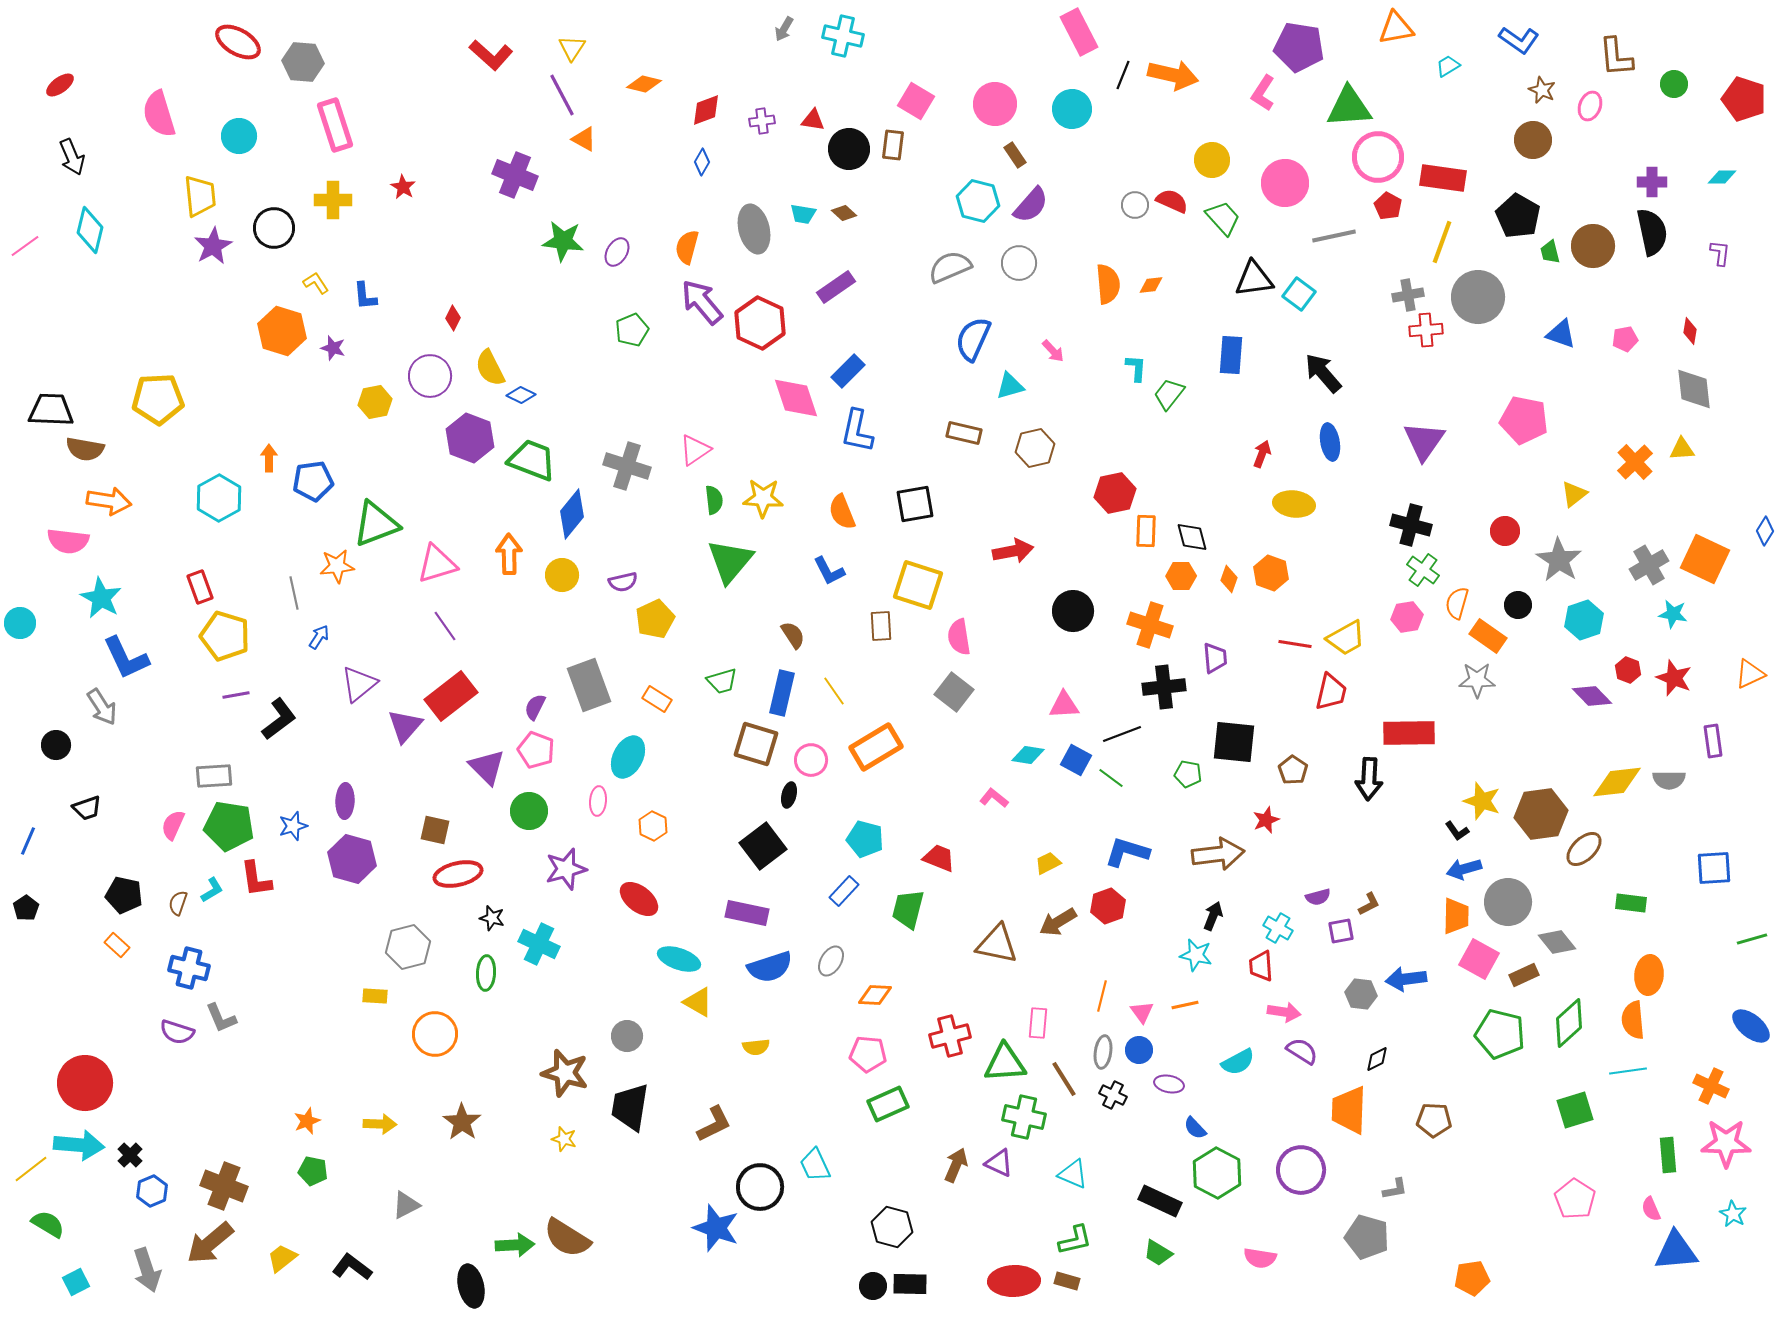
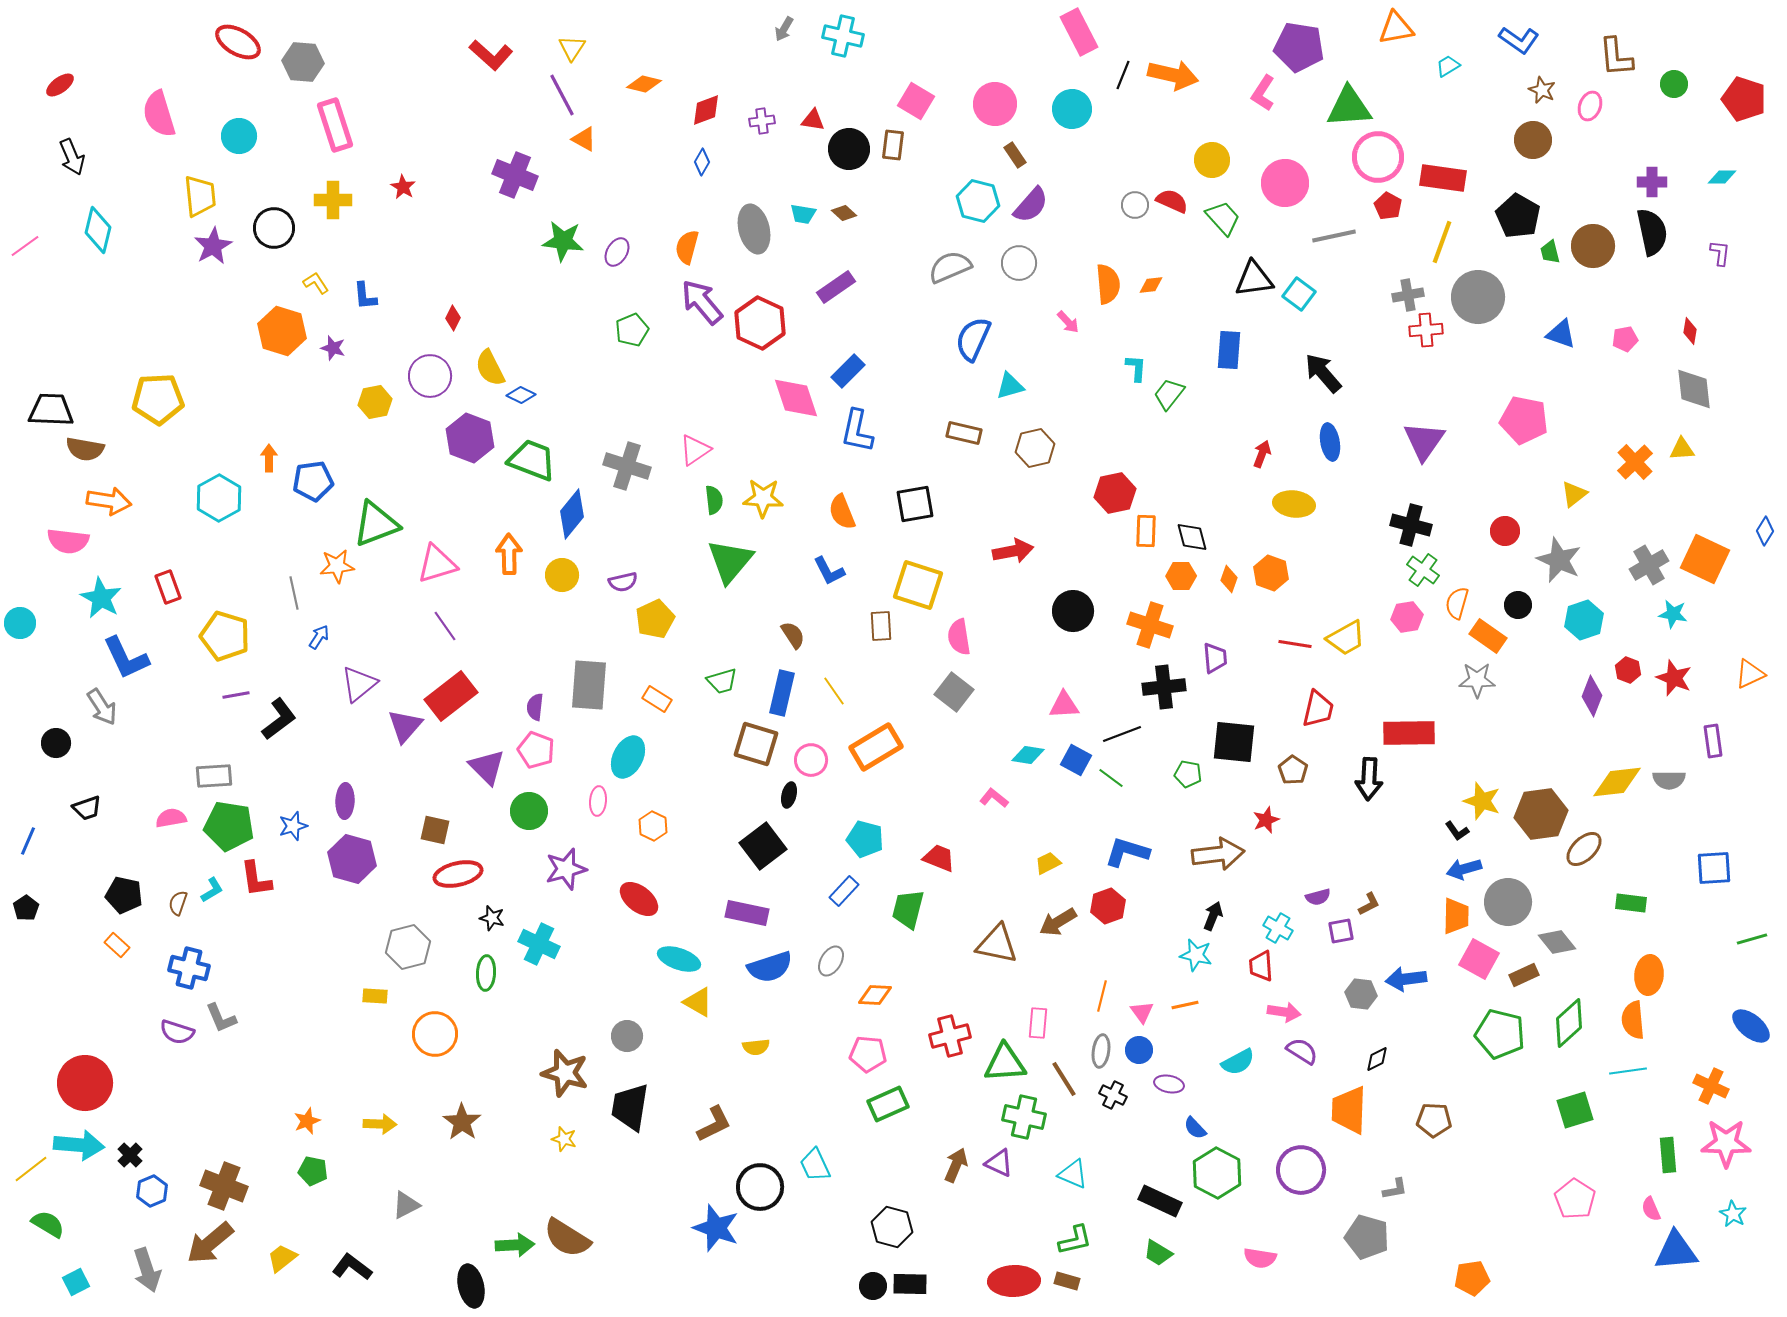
cyan diamond at (90, 230): moved 8 px right
pink arrow at (1053, 351): moved 15 px right, 29 px up
blue rectangle at (1231, 355): moved 2 px left, 5 px up
gray star at (1559, 560): rotated 9 degrees counterclockwise
red rectangle at (200, 587): moved 32 px left
gray rectangle at (589, 685): rotated 24 degrees clockwise
red trapezoid at (1331, 692): moved 13 px left, 17 px down
purple diamond at (1592, 696): rotated 66 degrees clockwise
purple semicircle at (535, 707): rotated 20 degrees counterclockwise
black circle at (56, 745): moved 2 px up
pink semicircle at (173, 825): moved 2 px left, 7 px up; rotated 56 degrees clockwise
gray ellipse at (1103, 1052): moved 2 px left, 1 px up
